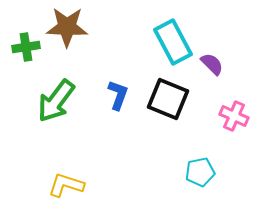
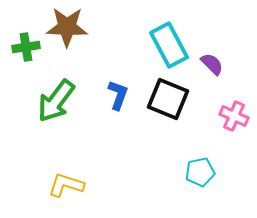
cyan rectangle: moved 4 px left, 3 px down
